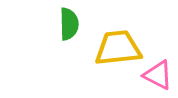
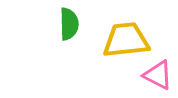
yellow trapezoid: moved 8 px right, 8 px up
